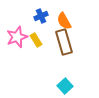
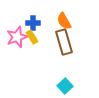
blue cross: moved 8 px left, 7 px down; rotated 24 degrees clockwise
yellow rectangle: moved 4 px left, 3 px up
